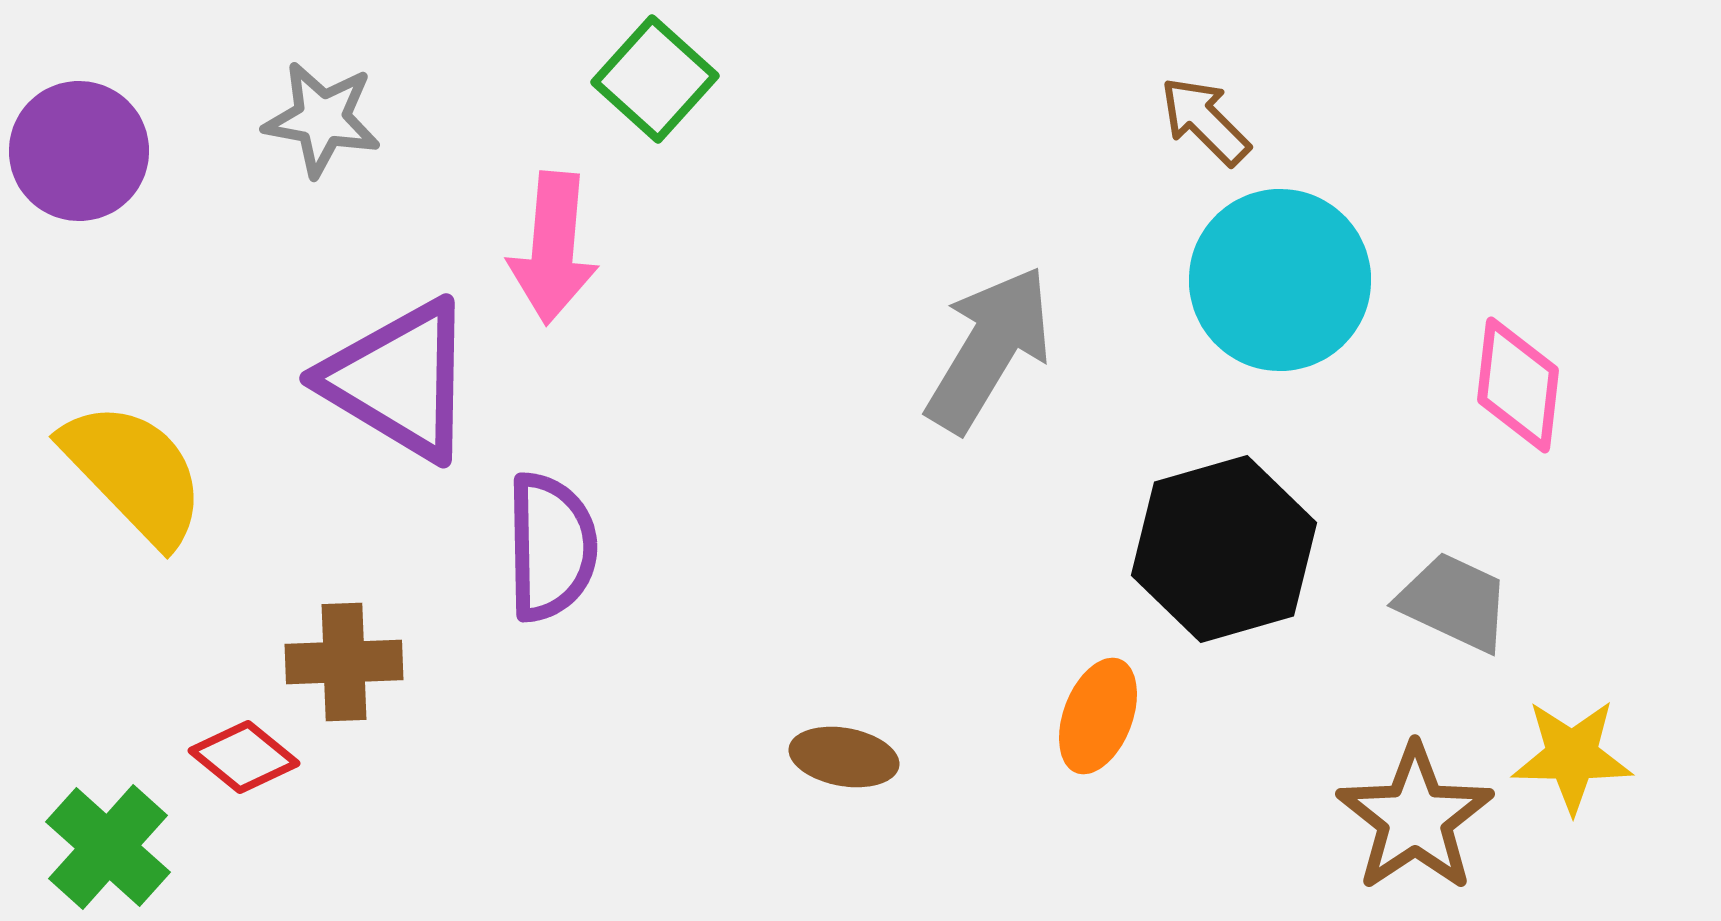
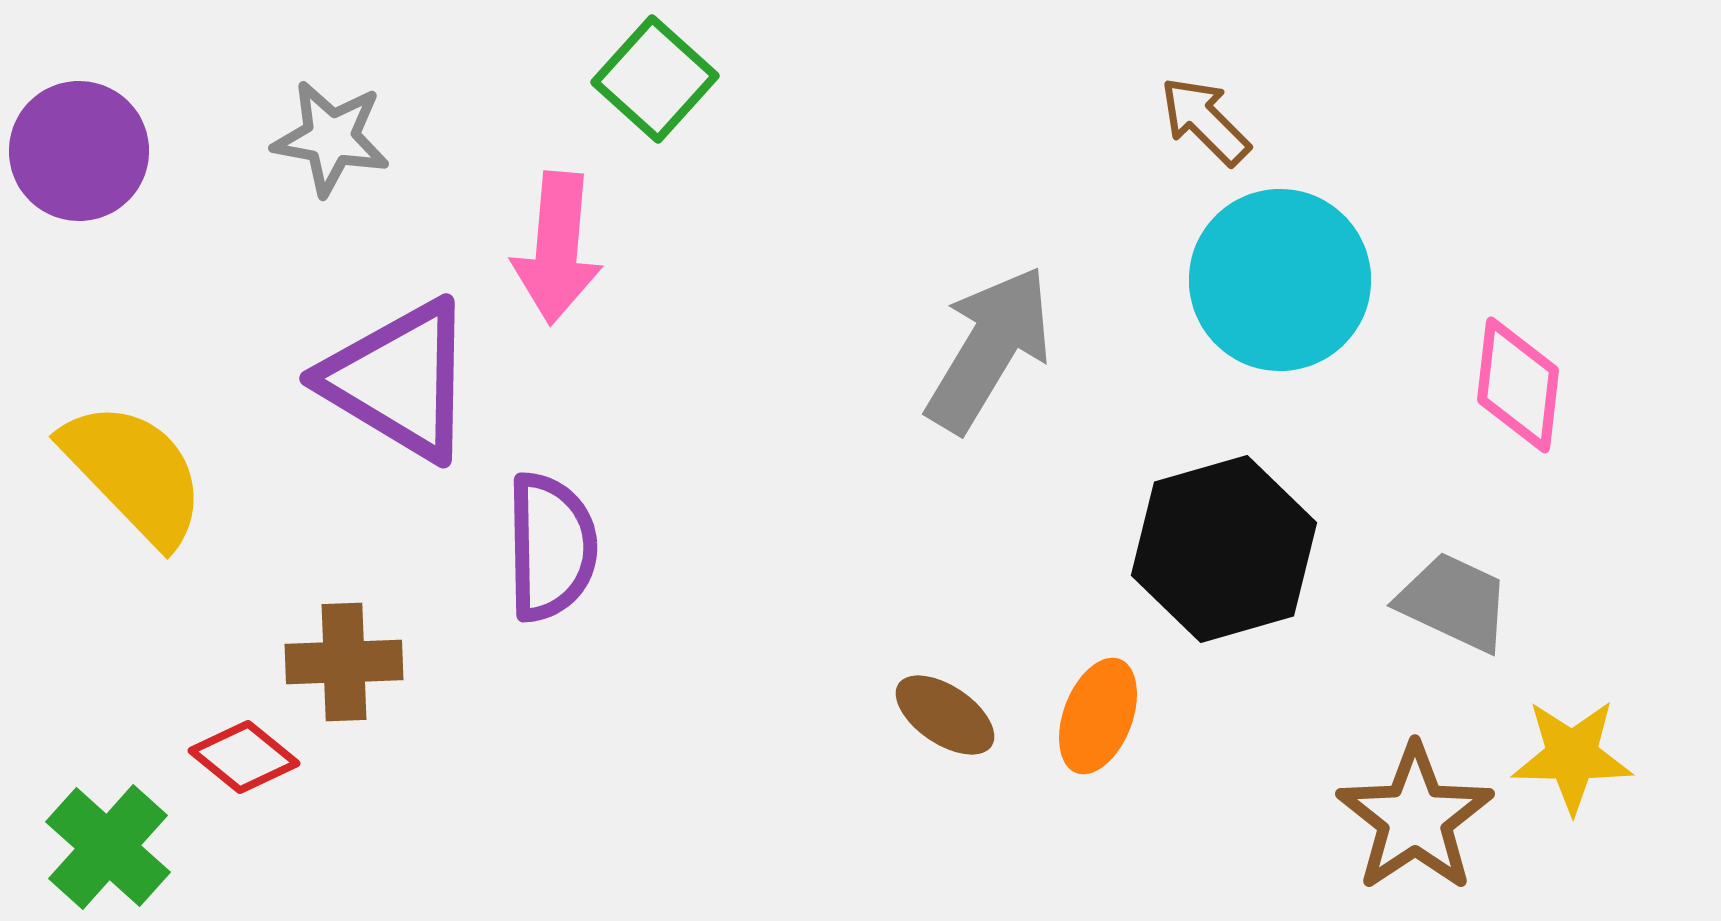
gray star: moved 9 px right, 19 px down
pink arrow: moved 4 px right
brown ellipse: moved 101 px right, 42 px up; rotated 24 degrees clockwise
